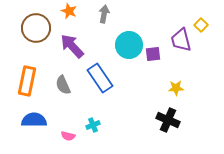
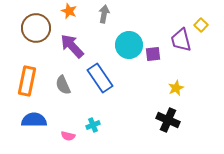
yellow star: rotated 21 degrees counterclockwise
